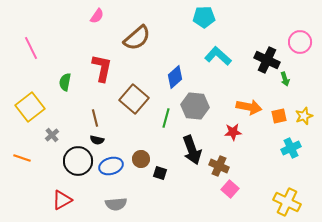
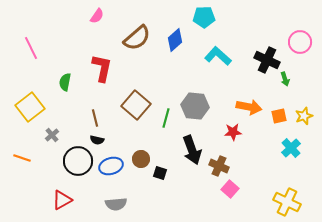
blue diamond: moved 37 px up
brown square: moved 2 px right, 6 px down
cyan cross: rotated 18 degrees counterclockwise
